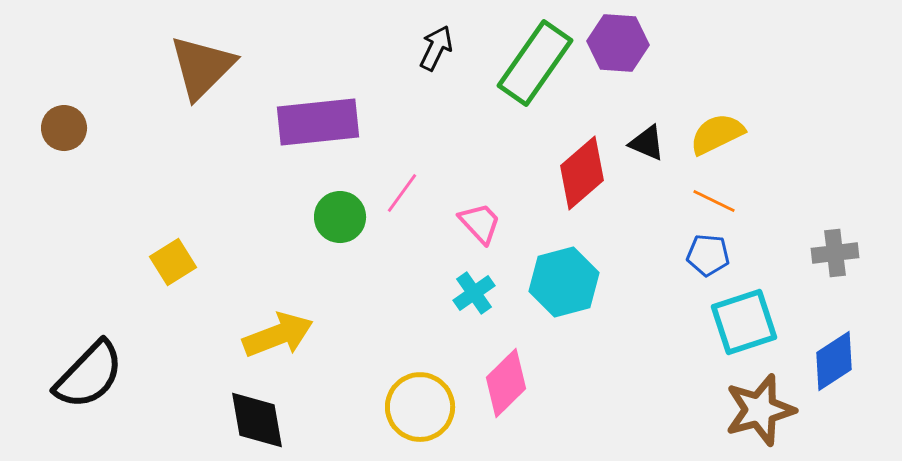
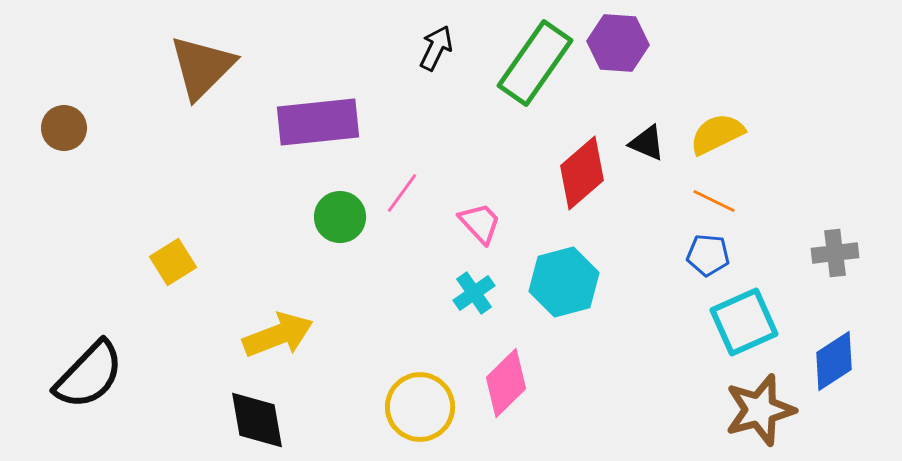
cyan square: rotated 6 degrees counterclockwise
